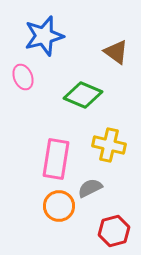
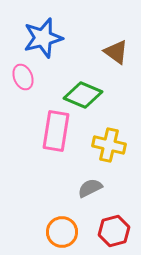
blue star: moved 1 px left, 2 px down
pink rectangle: moved 28 px up
orange circle: moved 3 px right, 26 px down
